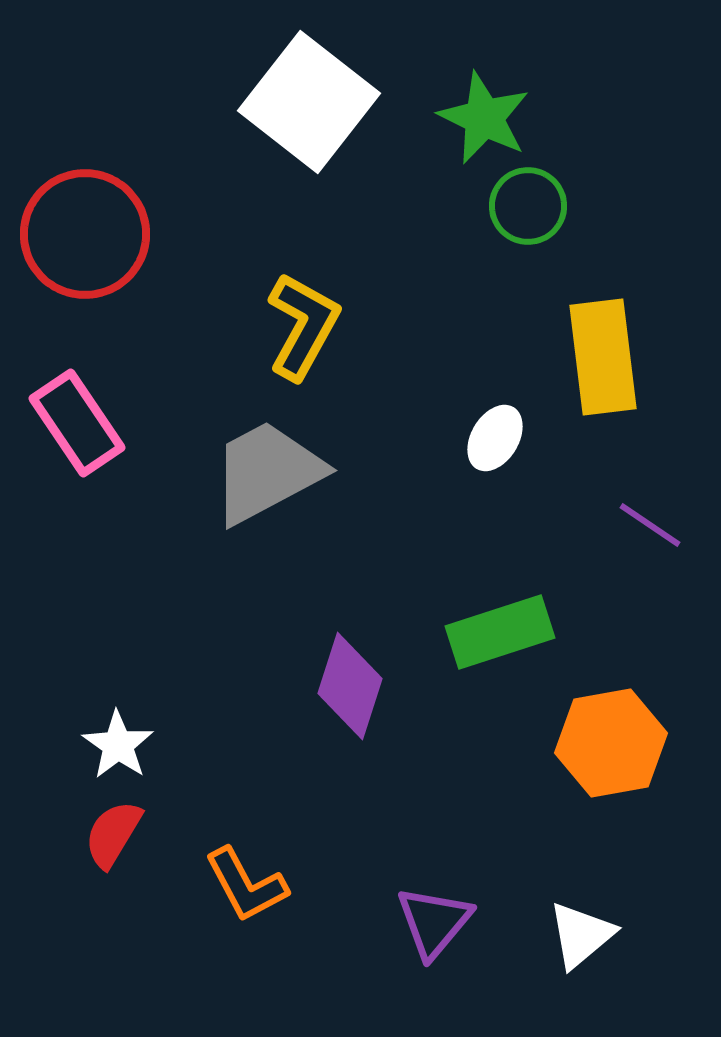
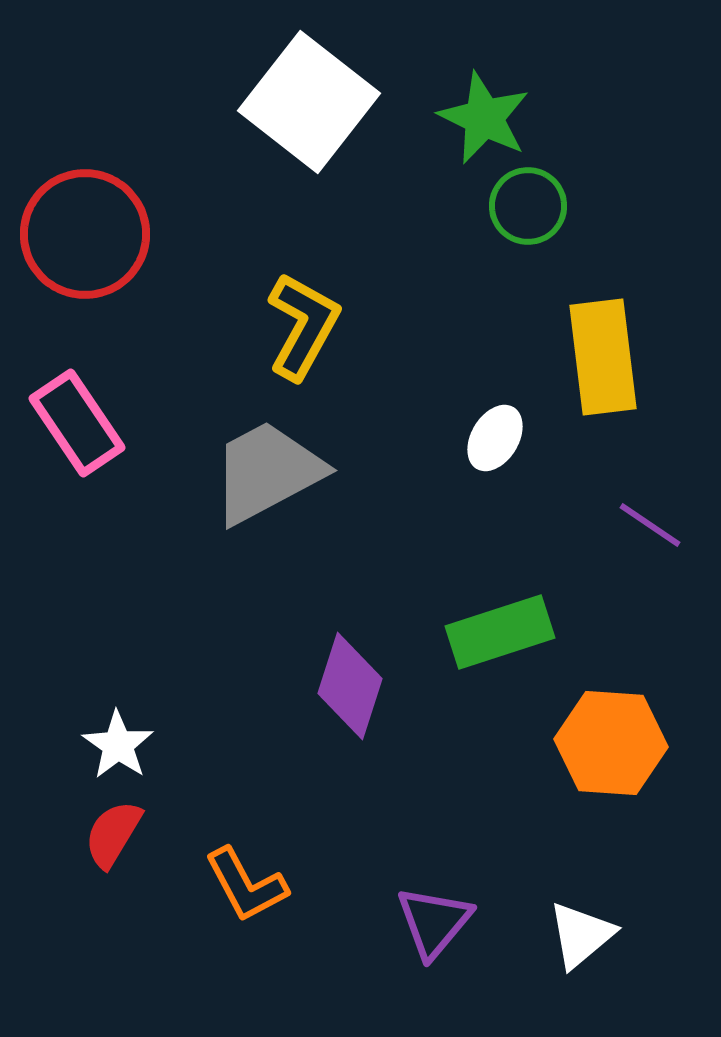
orange hexagon: rotated 14 degrees clockwise
